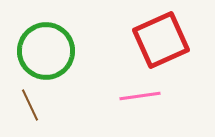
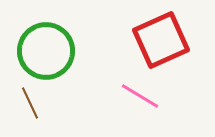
pink line: rotated 39 degrees clockwise
brown line: moved 2 px up
